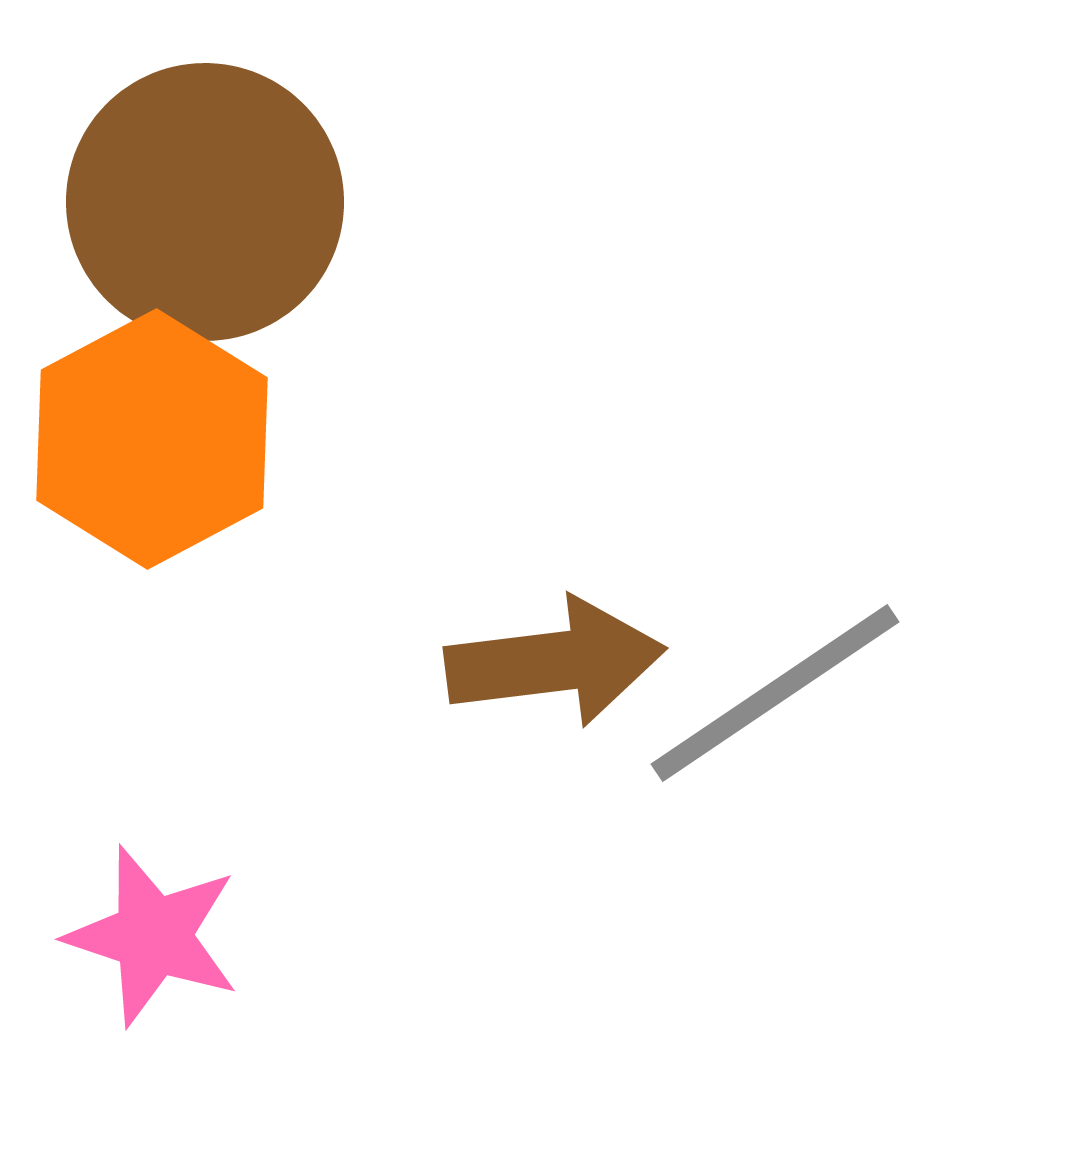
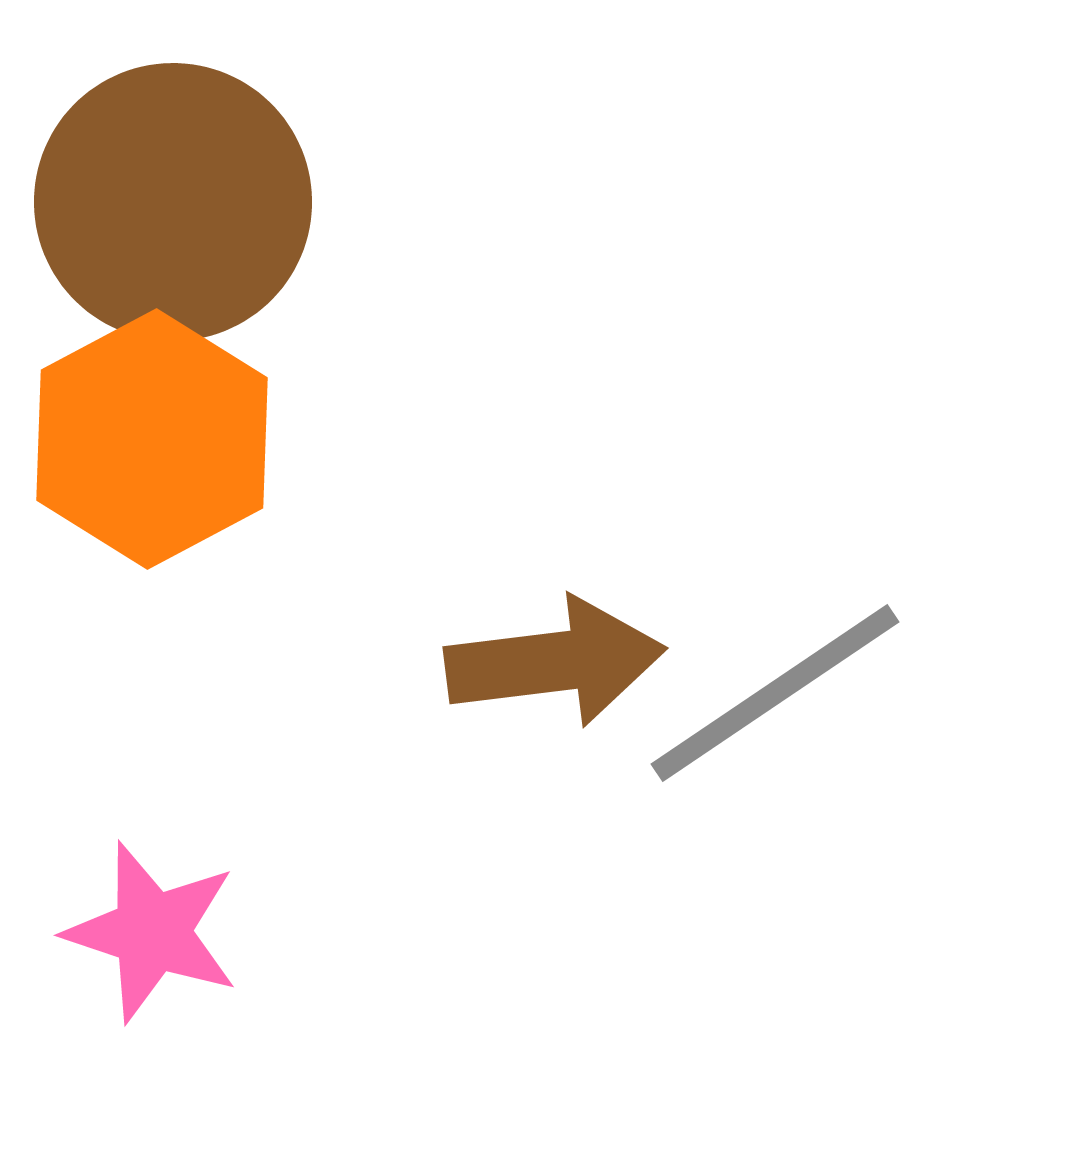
brown circle: moved 32 px left
pink star: moved 1 px left, 4 px up
